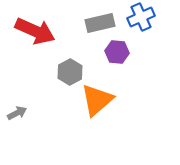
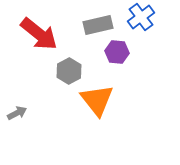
blue cross: rotated 12 degrees counterclockwise
gray rectangle: moved 2 px left, 2 px down
red arrow: moved 4 px right, 3 px down; rotated 15 degrees clockwise
gray hexagon: moved 1 px left, 1 px up
orange triangle: rotated 27 degrees counterclockwise
